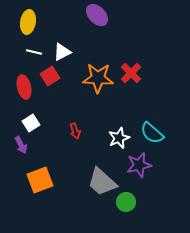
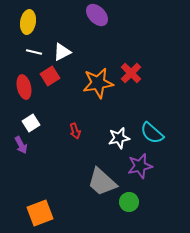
orange star: moved 5 px down; rotated 12 degrees counterclockwise
white star: rotated 10 degrees clockwise
purple star: moved 1 px right, 1 px down
orange square: moved 33 px down
green circle: moved 3 px right
